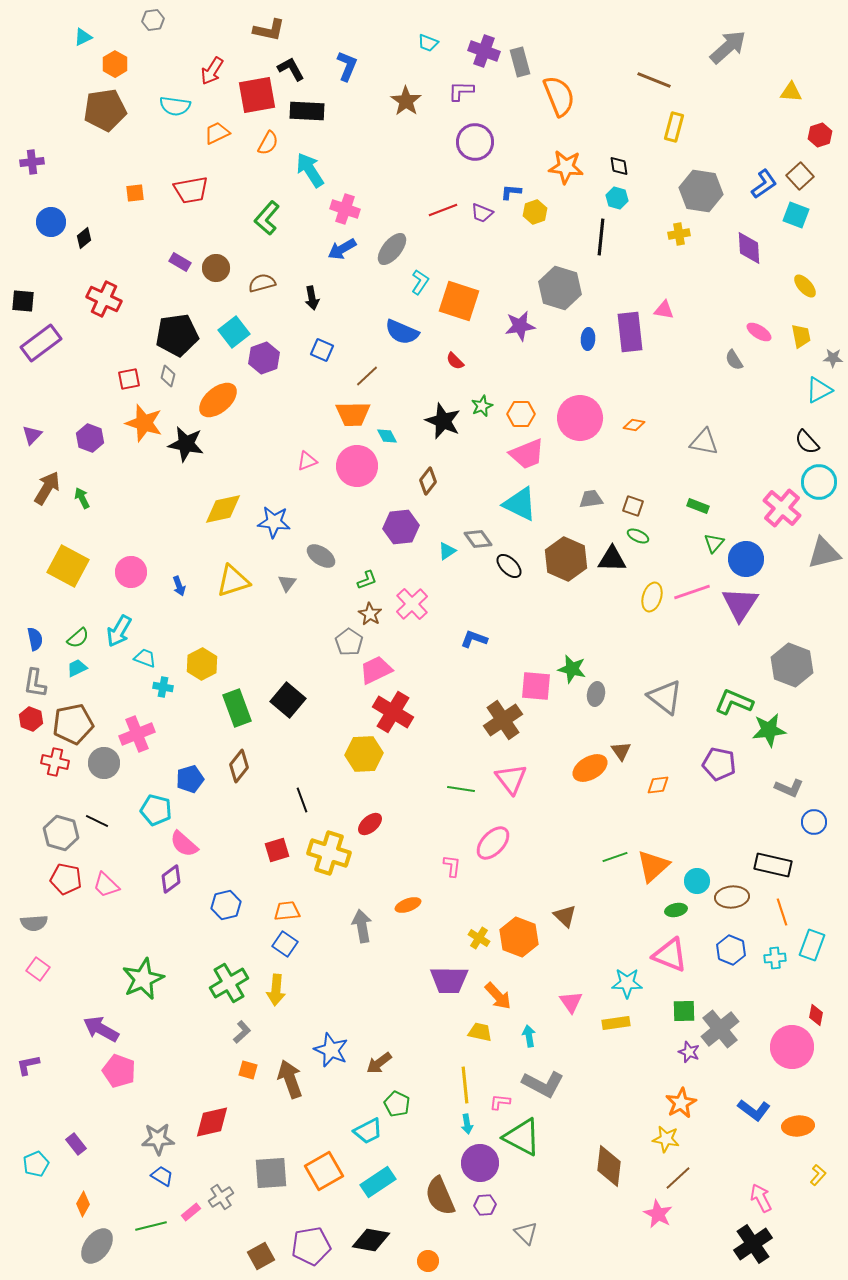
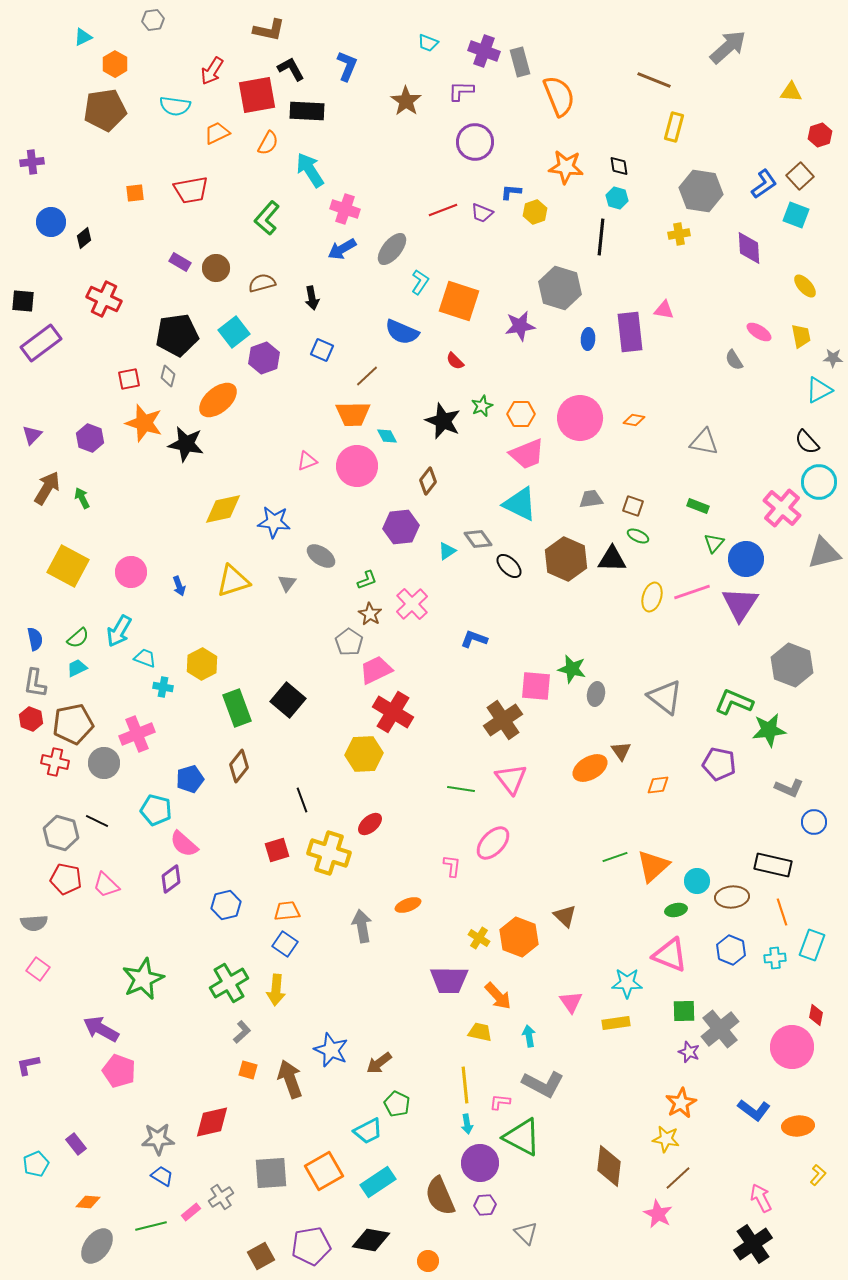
orange diamond at (634, 425): moved 5 px up
orange diamond at (83, 1204): moved 5 px right, 2 px up; rotated 65 degrees clockwise
